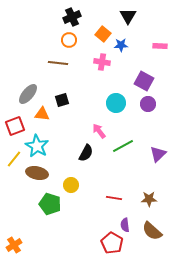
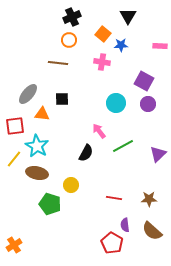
black square: moved 1 px up; rotated 16 degrees clockwise
red square: rotated 12 degrees clockwise
